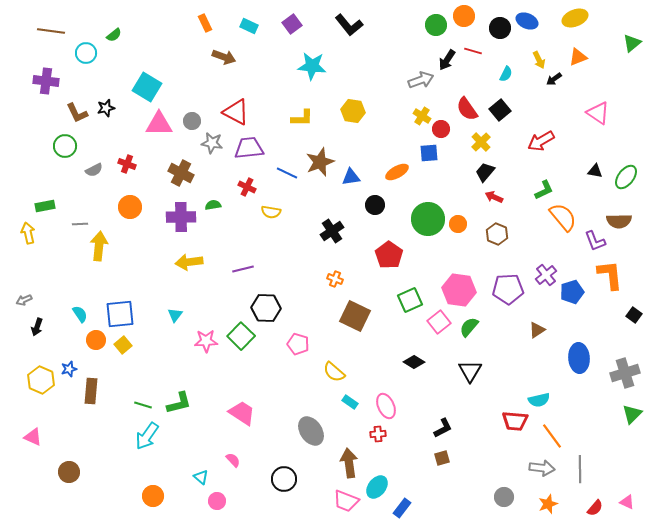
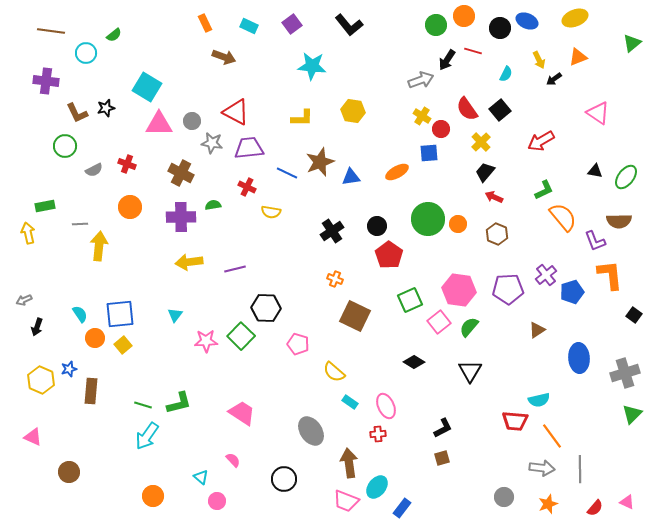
black circle at (375, 205): moved 2 px right, 21 px down
purple line at (243, 269): moved 8 px left
orange circle at (96, 340): moved 1 px left, 2 px up
